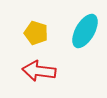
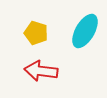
red arrow: moved 2 px right
